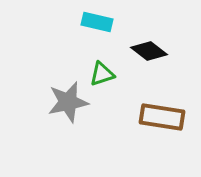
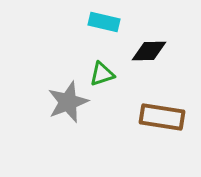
cyan rectangle: moved 7 px right
black diamond: rotated 39 degrees counterclockwise
gray star: rotated 9 degrees counterclockwise
